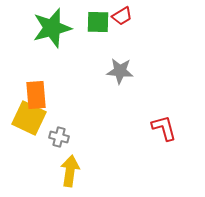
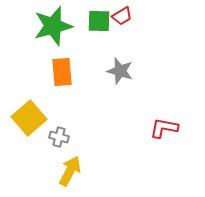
green square: moved 1 px right, 1 px up
green star: moved 1 px right, 2 px up
gray star: rotated 12 degrees clockwise
orange rectangle: moved 26 px right, 23 px up
yellow square: rotated 24 degrees clockwise
red L-shape: rotated 64 degrees counterclockwise
yellow arrow: rotated 20 degrees clockwise
